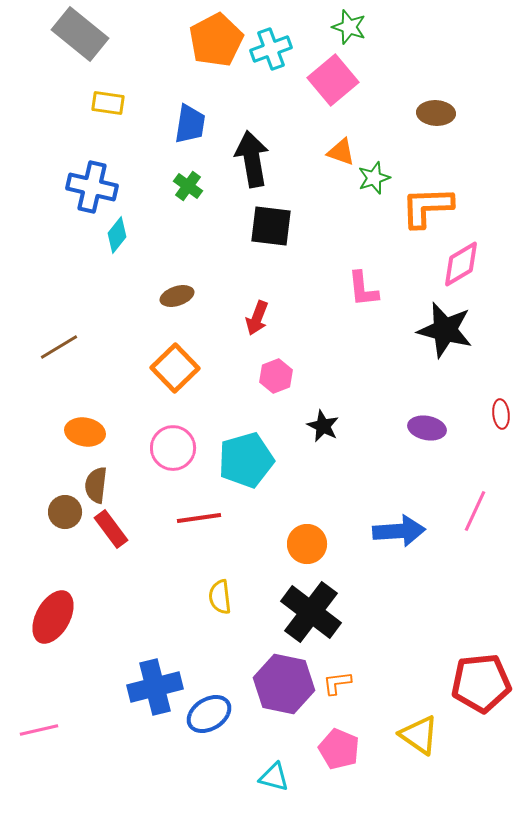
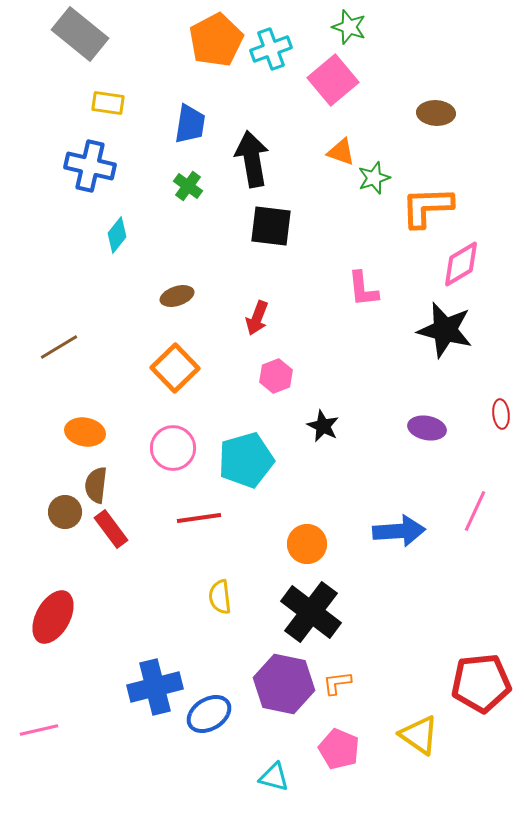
blue cross at (92, 187): moved 2 px left, 21 px up
